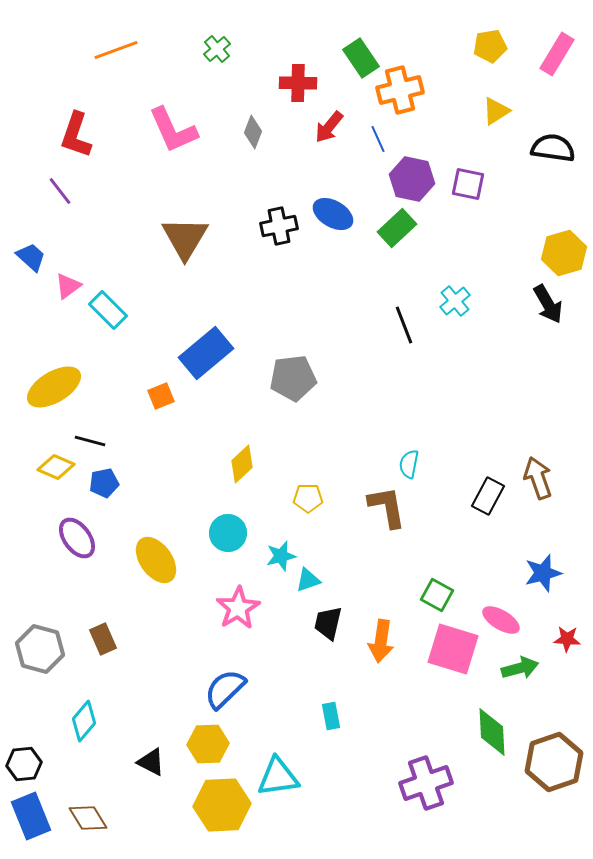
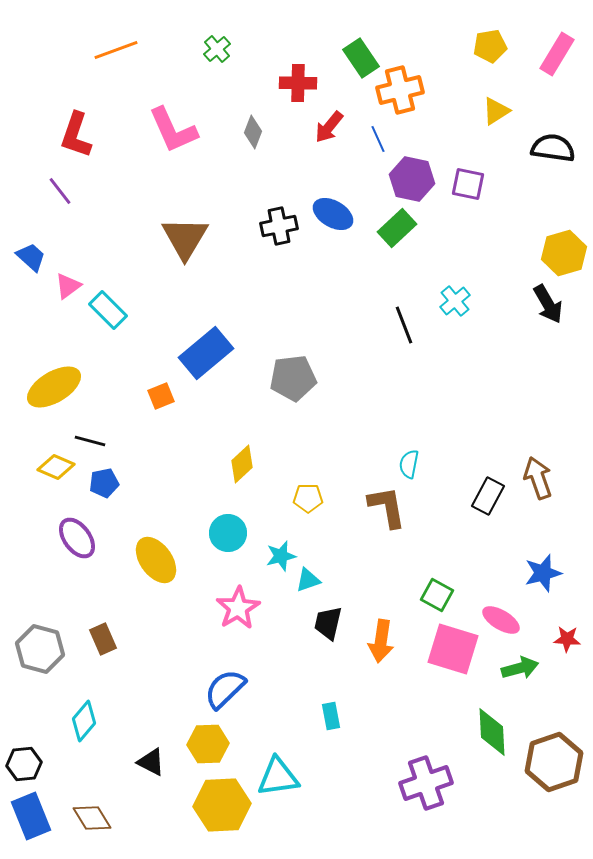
brown diamond at (88, 818): moved 4 px right
